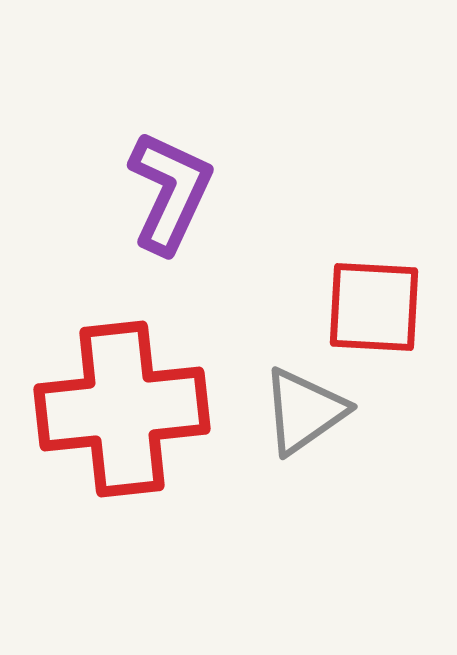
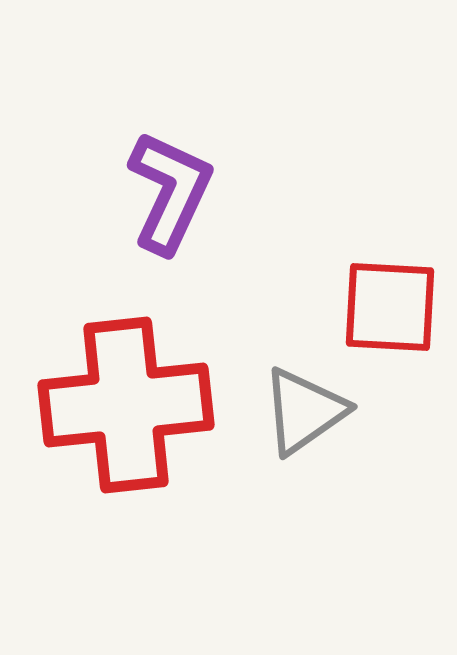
red square: moved 16 px right
red cross: moved 4 px right, 4 px up
